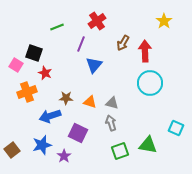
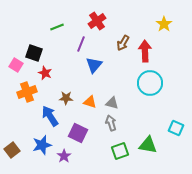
yellow star: moved 3 px down
blue arrow: rotated 75 degrees clockwise
